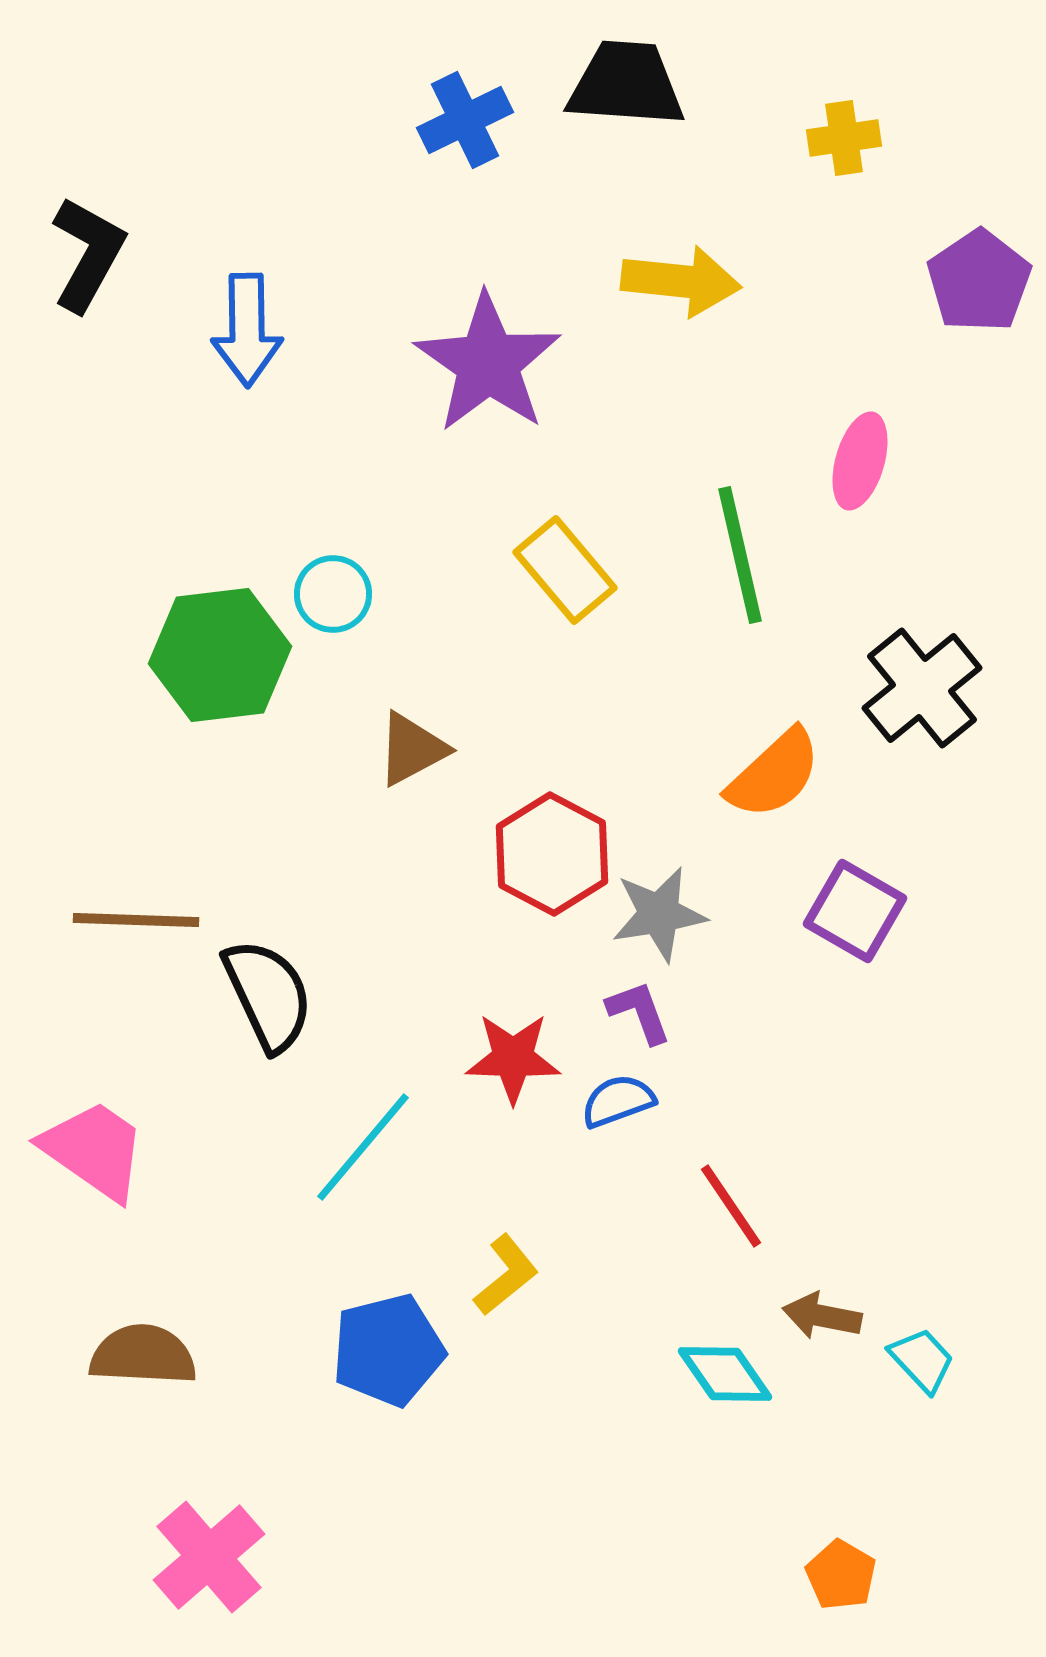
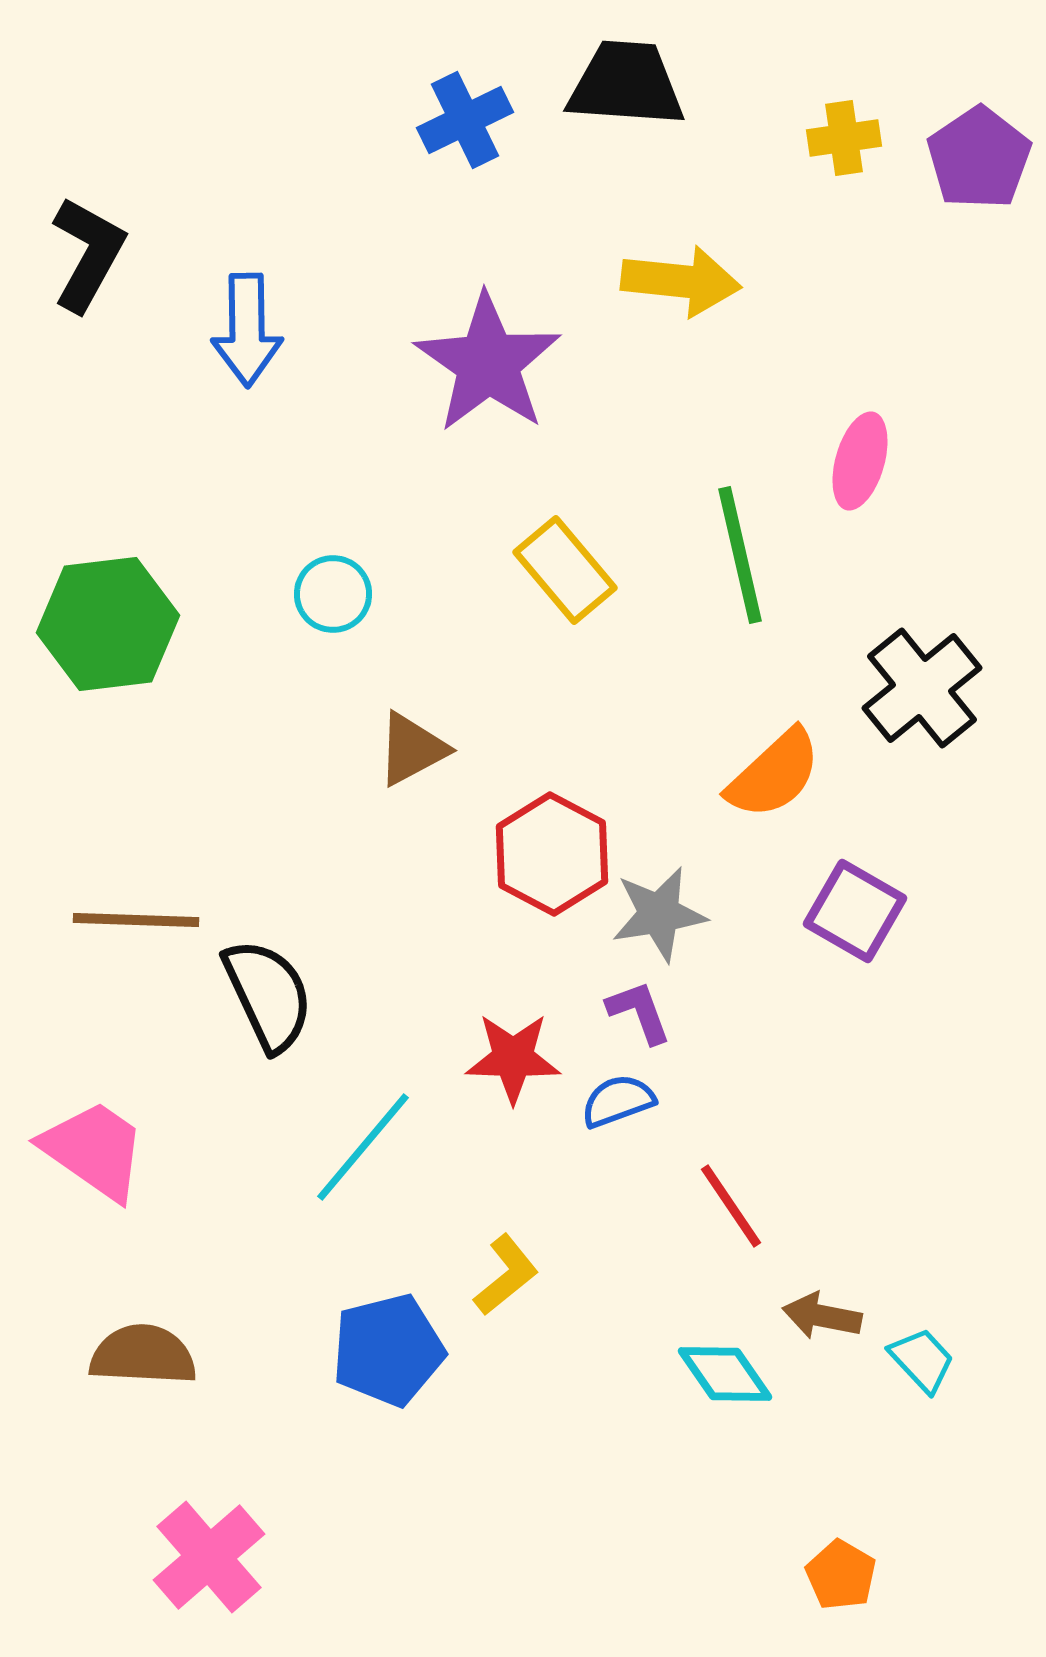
purple pentagon: moved 123 px up
green hexagon: moved 112 px left, 31 px up
